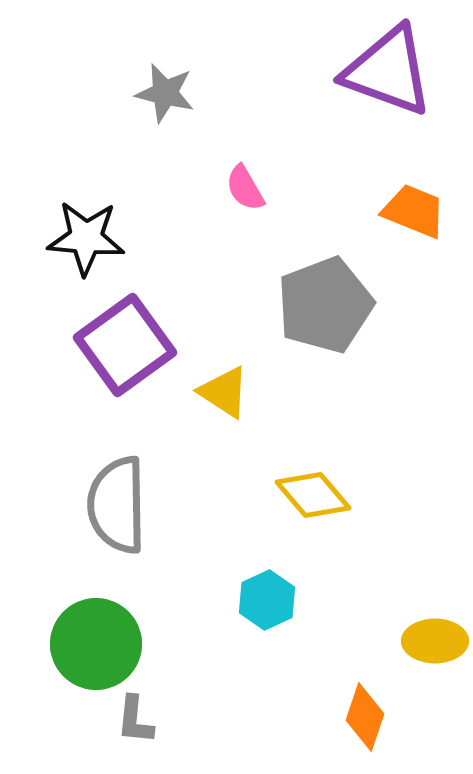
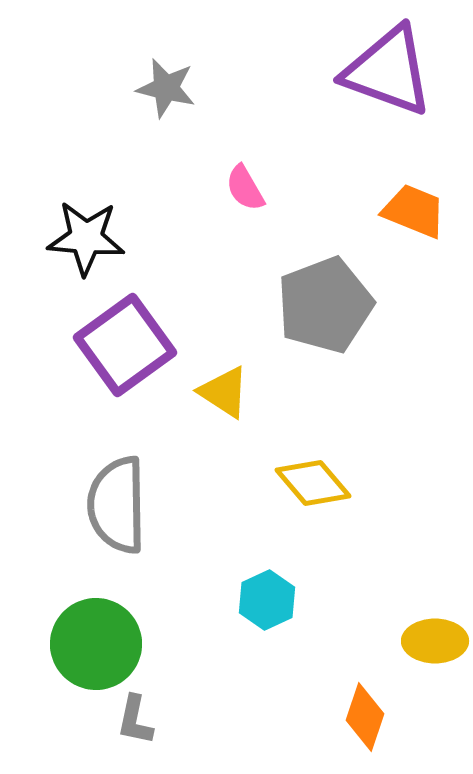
gray star: moved 1 px right, 5 px up
yellow diamond: moved 12 px up
gray L-shape: rotated 6 degrees clockwise
